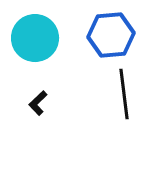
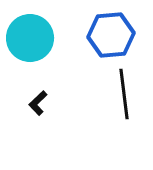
cyan circle: moved 5 px left
